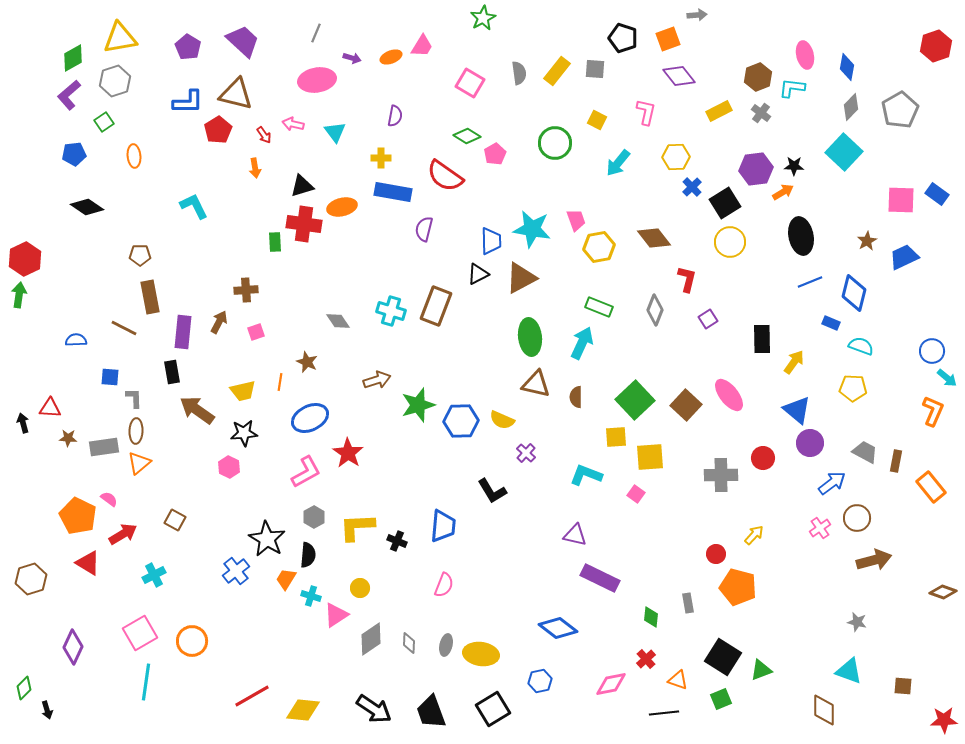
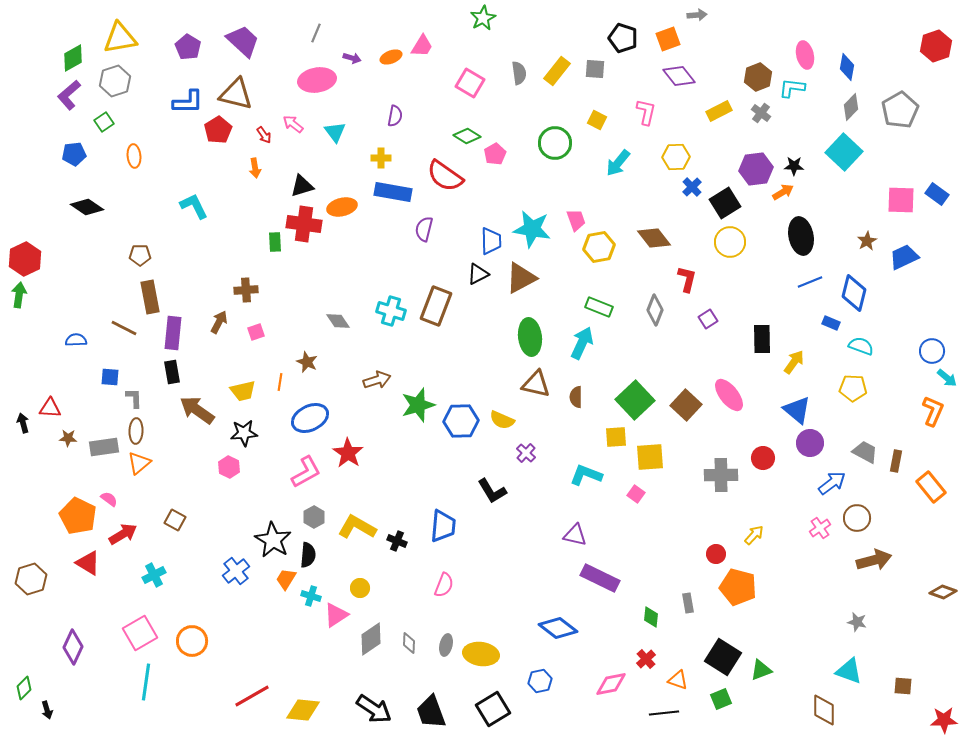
pink arrow at (293, 124): rotated 25 degrees clockwise
purple rectangle at (183, 332): moved 10 px left, 1 px down
yellow L-shape at (357, 527): rotated 33 degrees clockwise
black star at (267, 539): moved 6 px right, 1 px down
